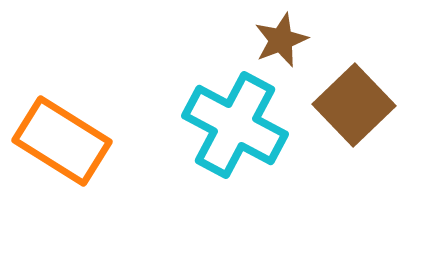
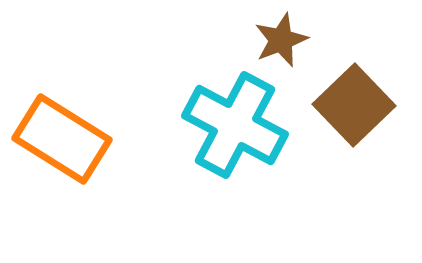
orange rectangle: moved 2 px up
